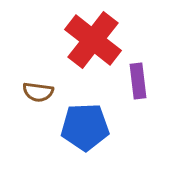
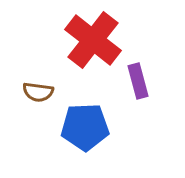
purple rectangle: rotated 8 degrees counterclockwise
